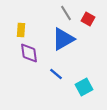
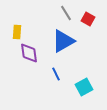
yellow rectangle: moved 4 px left, 2 px down
blue triangle: moved 2 px down
blue line: rotated 24 degrees clockwise
